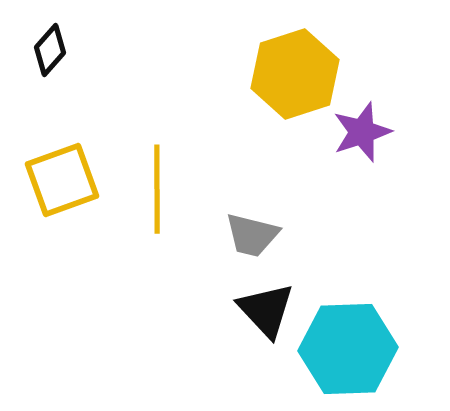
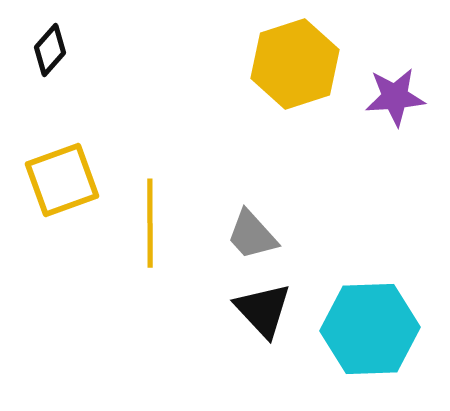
yellow hexagon: moved 10 px up
purple star: moved 33 px right, 35 px up; rotated 14 degrees clockwise
yellow line: moved 7 px left, 34 px down
gray trapezoid: rotated 34 degrees clockwise
black triangle: moved 3 px left
cyan hexagon: moved 22 px right, 20 px up
